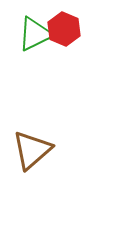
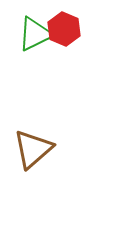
brown triangle: moved 1 px right, 1 px up
